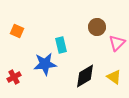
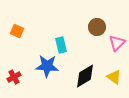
blue star: moved 2 px right, 2 px down; rotated 10 degrees clockwise
